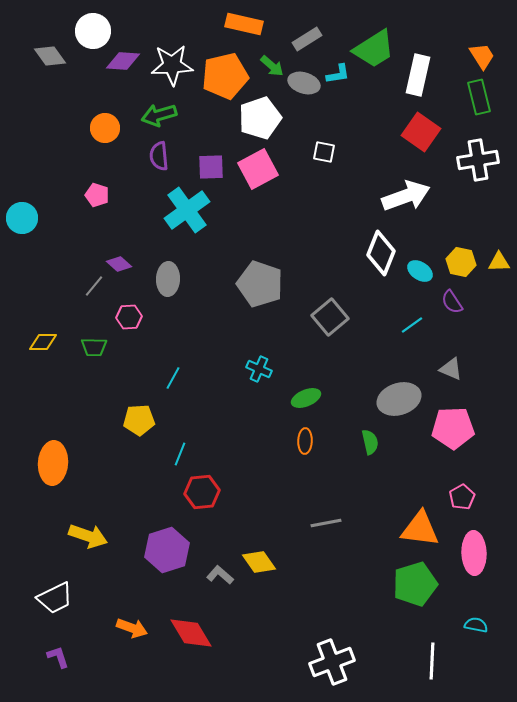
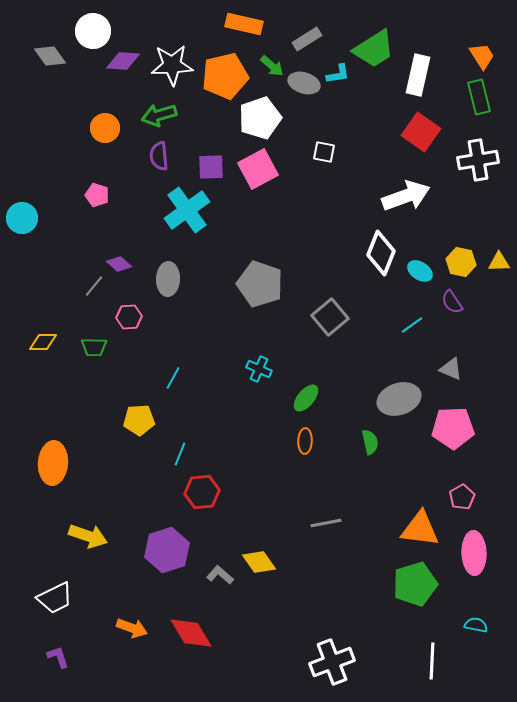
green ellipse at (306, 398): rotated 28 degrees counterclockwise
